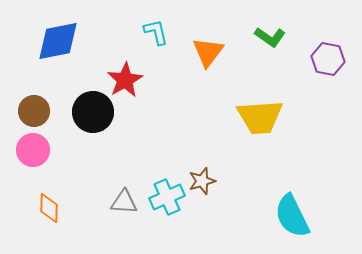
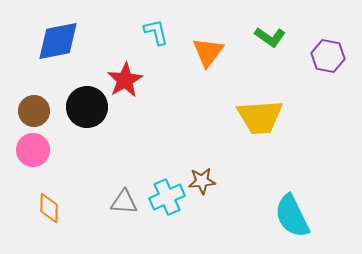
purple hexagon: moved 3 px up
black circle: moved 6 px left, 5 px up
brown star: rotated 12 degrees clockwise
